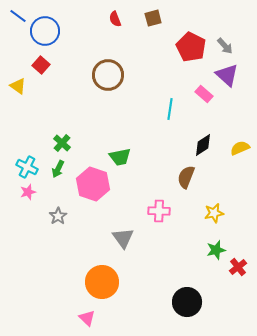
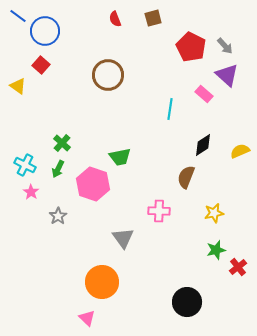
yellow semicircle: moved 3 px down
cyan cross: moved 2 px left, 2 px up
pink star: moved 3 px right; rotated 21 degrees counterclockwise
